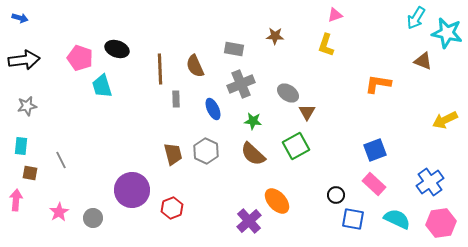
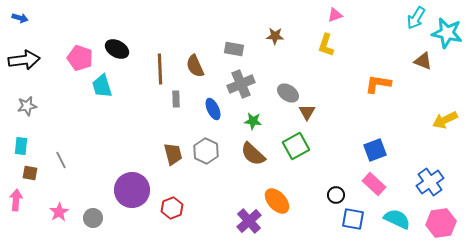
black ellipse at (117, 49): rotated 10 degrees clockwise
